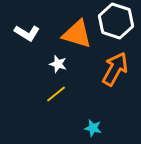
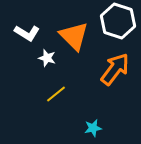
white hexagon: moved 2 px right
orange triangle: moved 3 px left, 2 px down; rotated 28 degrees clockwise
white star: moved 11 px left, 6 px up
orange arrow: rotated 8 degrees clockwise
cyan star: rotated 24 degrees counterclockwise
